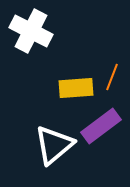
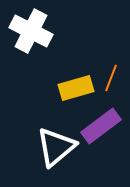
orange line: moved 1 px left, 1 px down
yellow rectangle: rotated 12 degrees counterclockwise
white triangle: moved 2 px right, 2 px down
